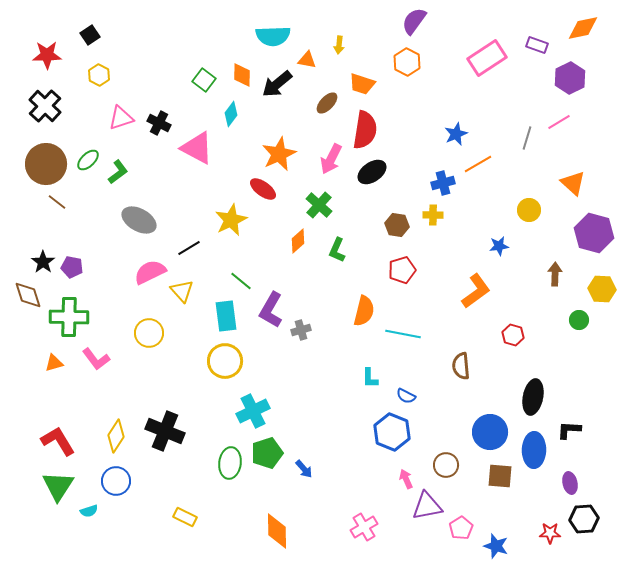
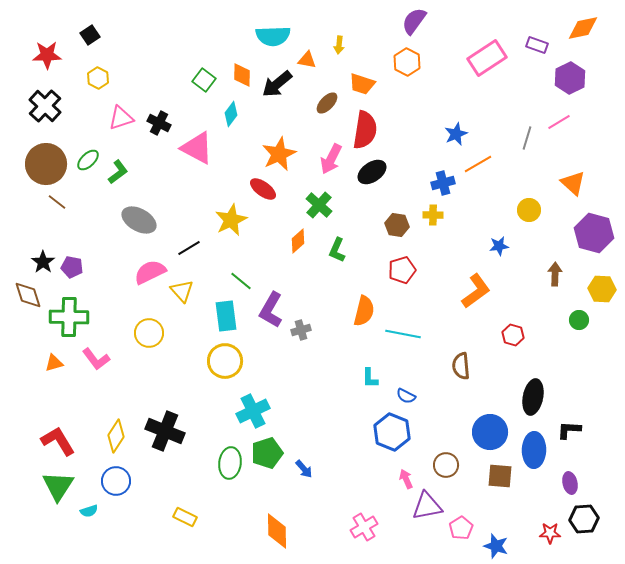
yellow hexagon at (99, 75): moved 1 px left, 3 px down
